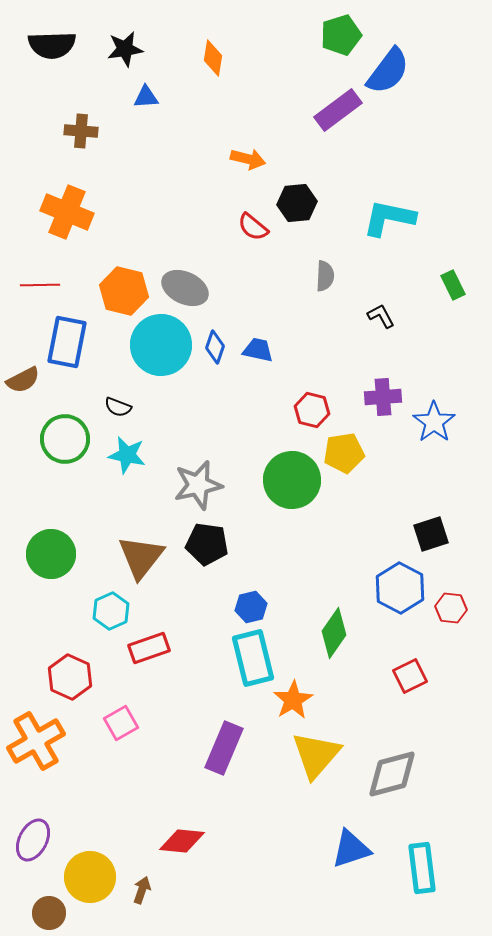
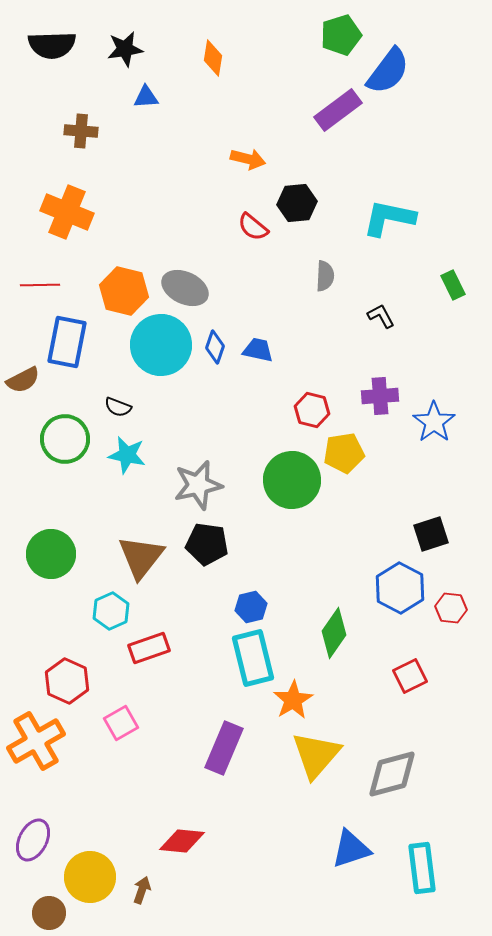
purple cross at (383, 397): moved 3 px left, 1 px up
red hexagon at (70, 677): moved 3 px left, 4 px down
